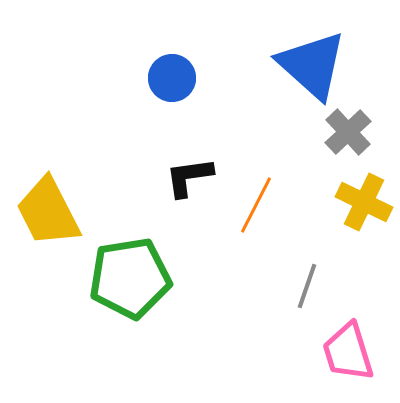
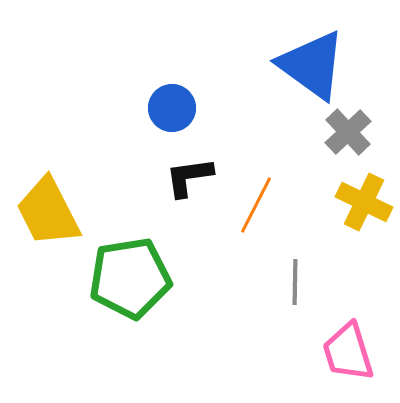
blue triangle: rotated 6 degrees counterclockwise
blue circle: moved 30 px down
gray line: moved 12 px left, 4 px up; rotated 18 degrees counterclockwise
